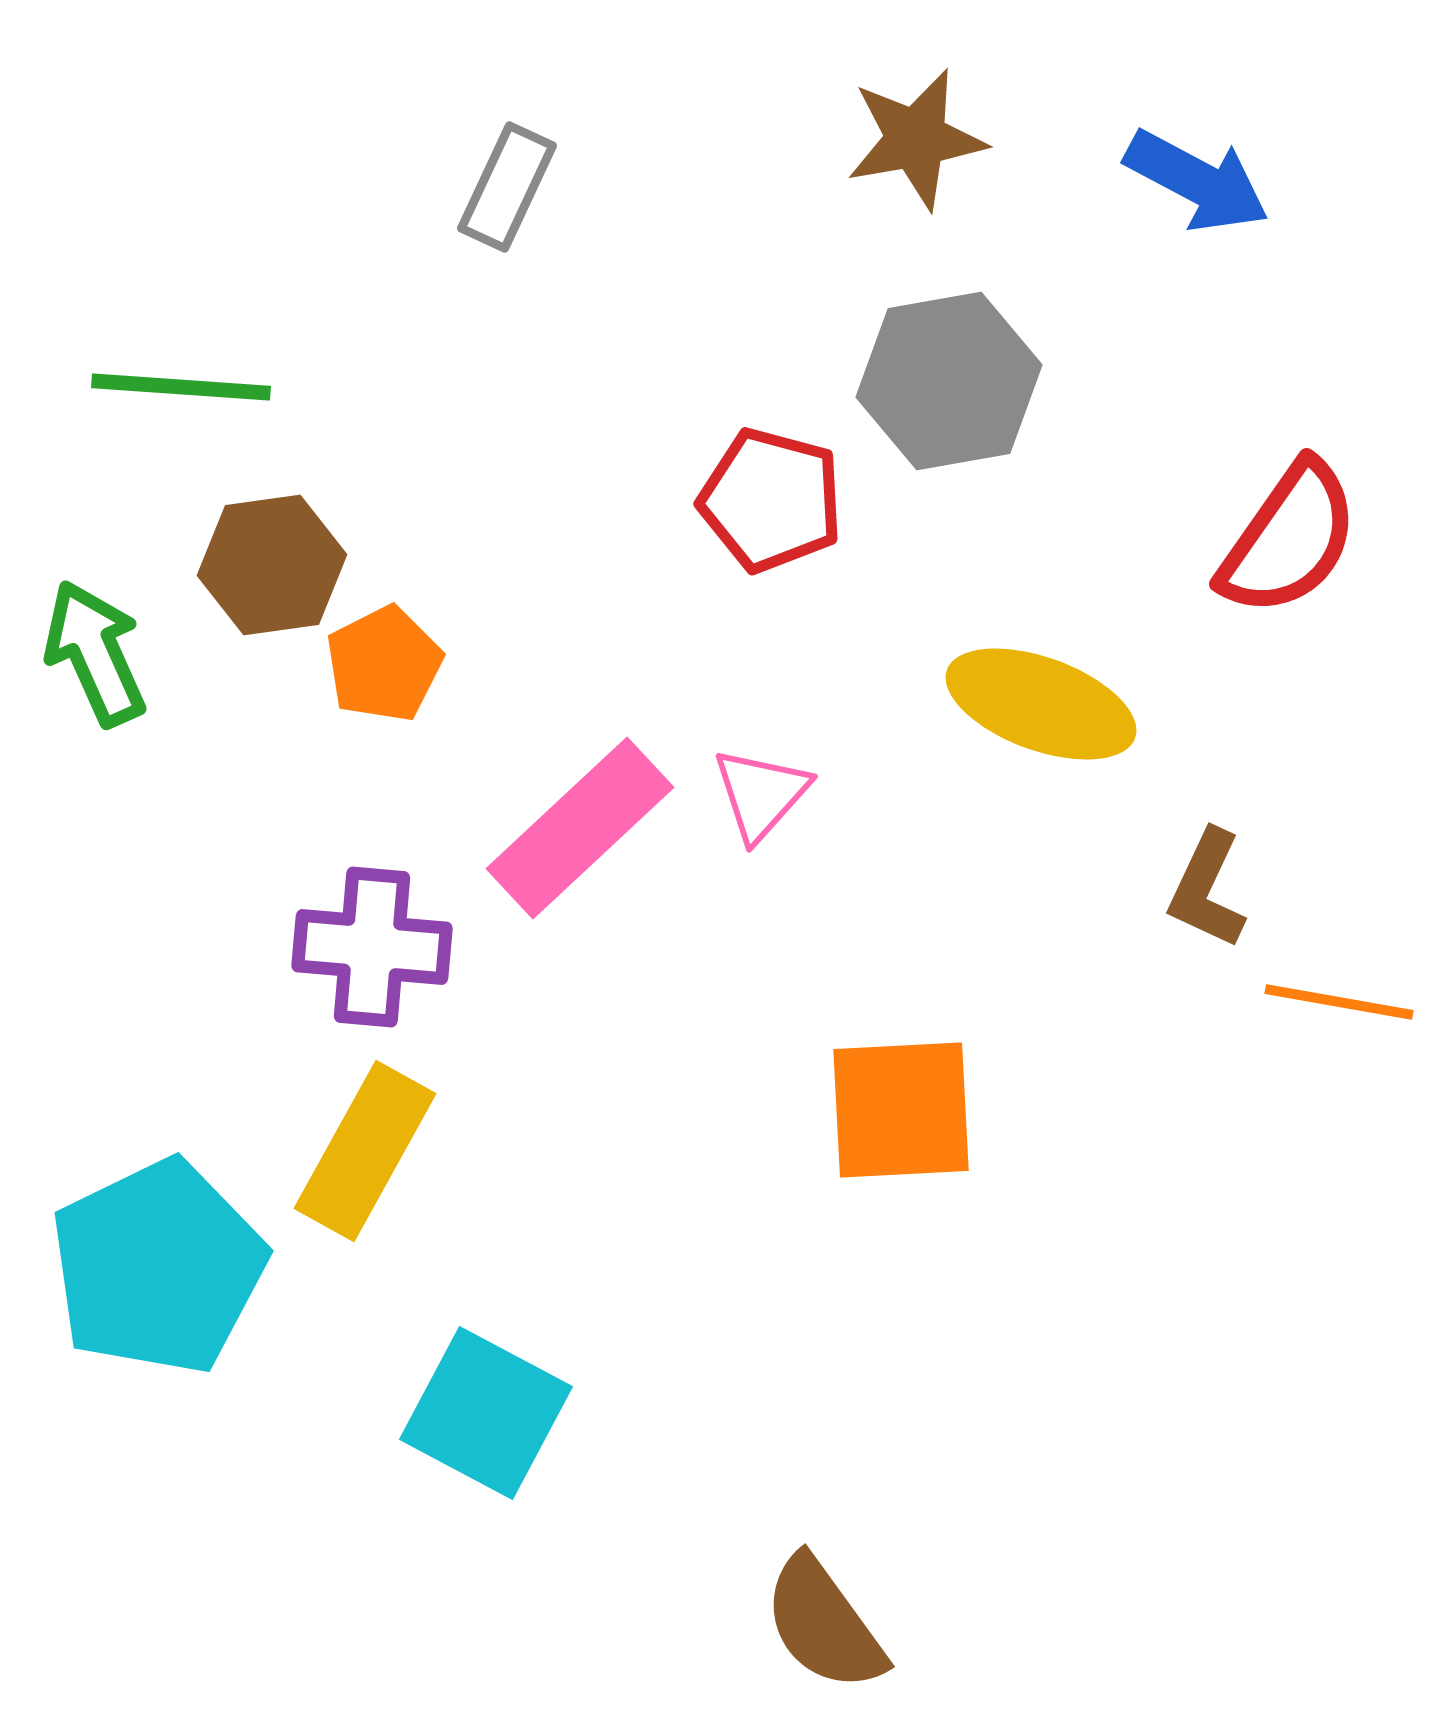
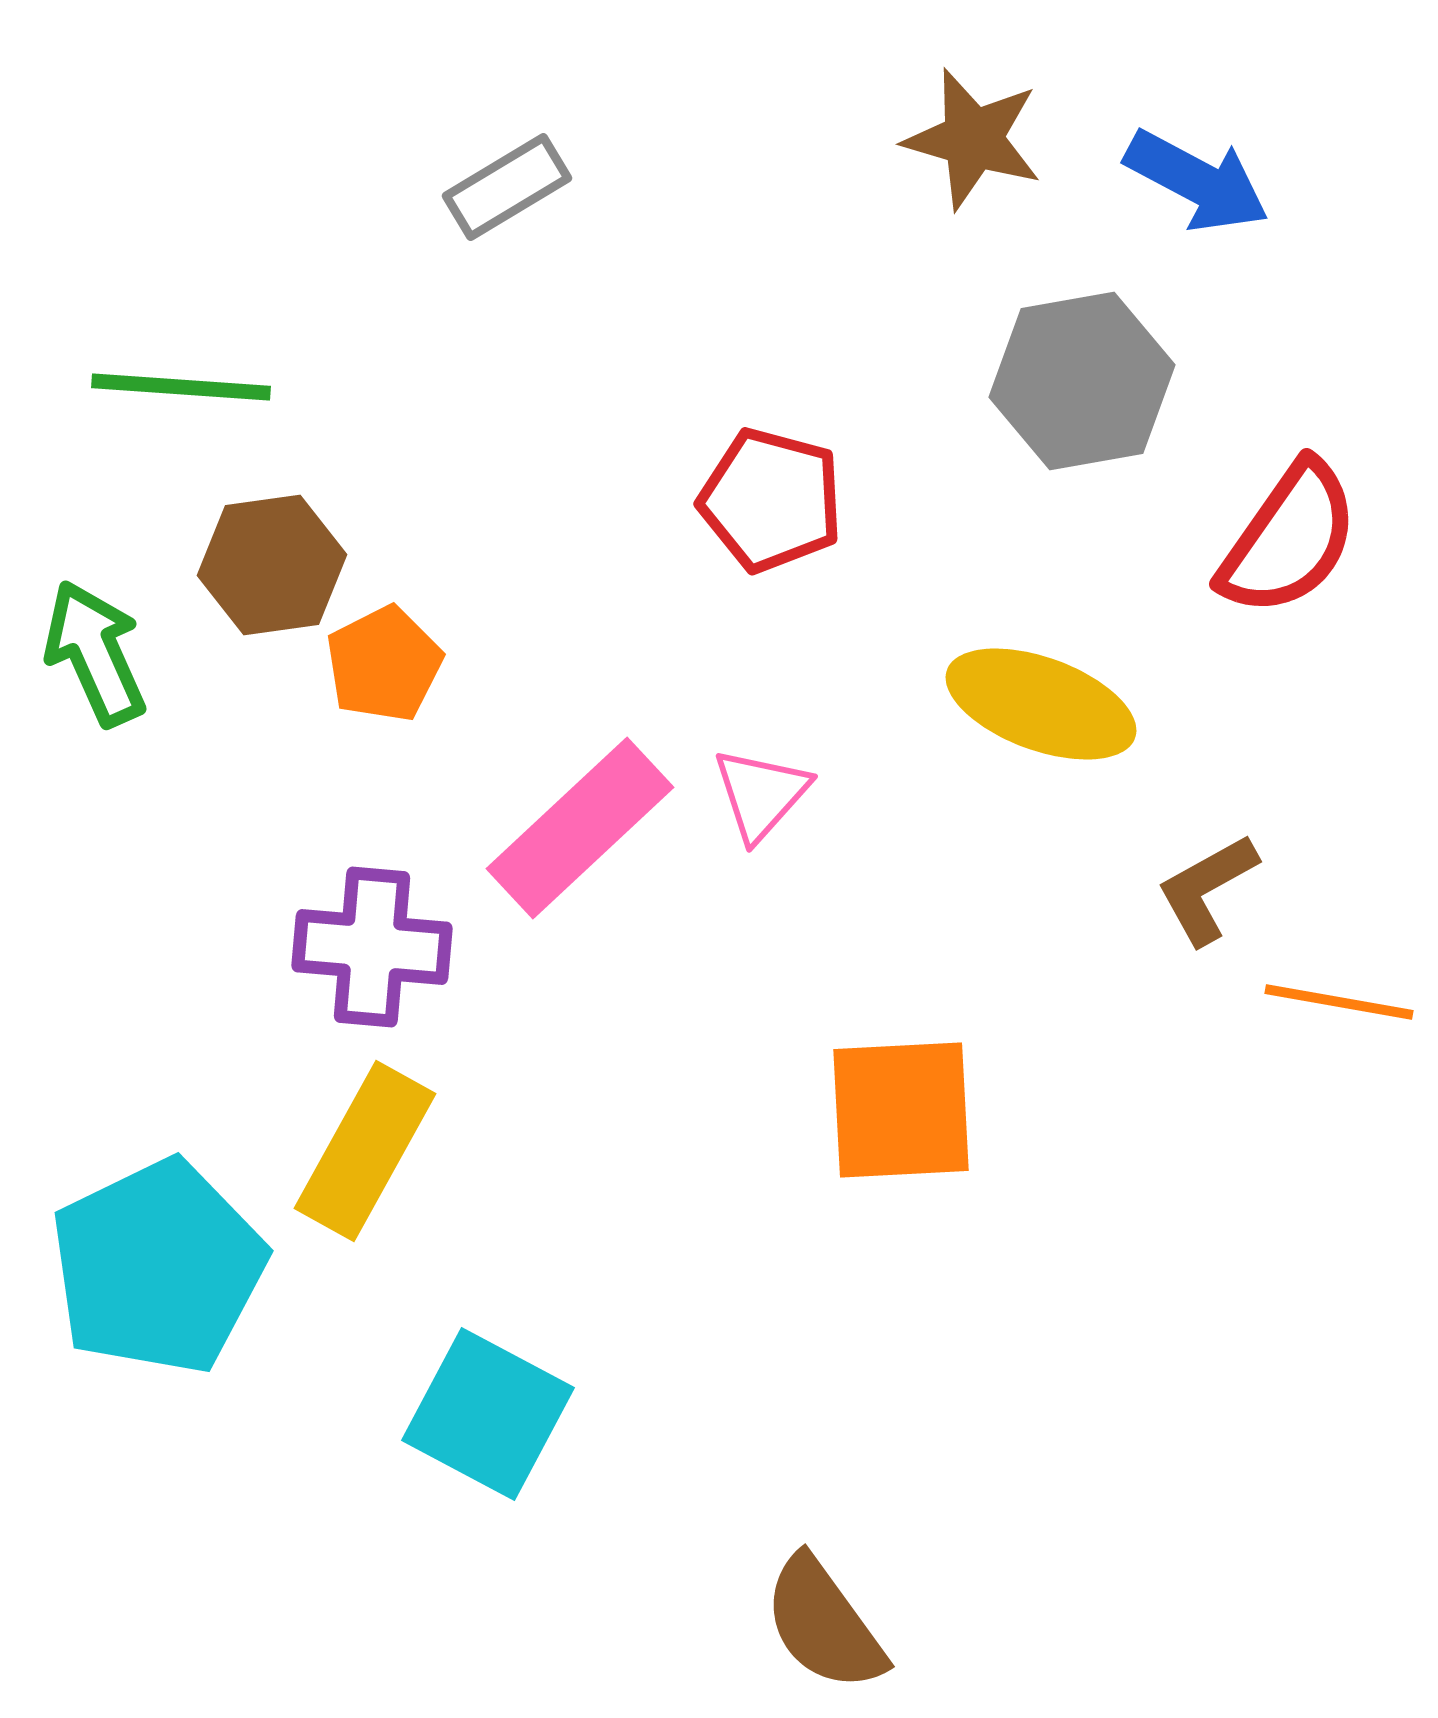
brown star: moved 57 px right; rotated 26 degrees clockwise
gray rectangle: rotated 34 degrees clockwise
gray hexagon: moved 133 px right
brown L-shape: rotated 36 degrees clockwise
cyan square: moved 2 px right, 1 px down
